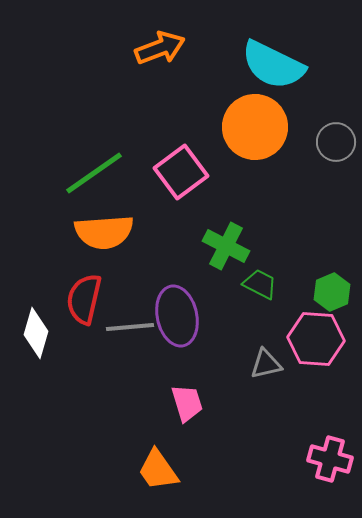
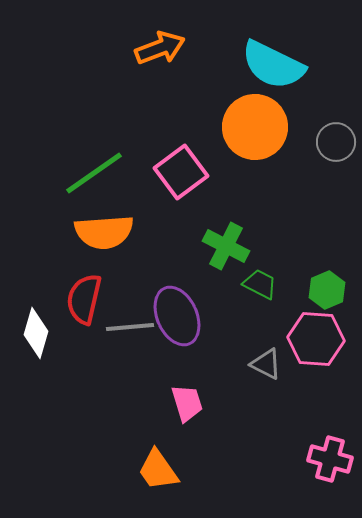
green hexagon: moved 5 px left, 2 px up
purple ellipse: rotated 12 degrees counterclockwise
gray triangle: rotated 40 degrees clockwise
